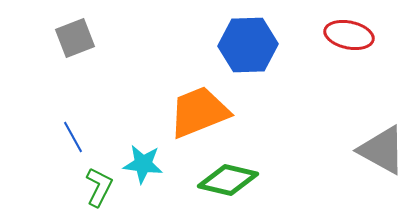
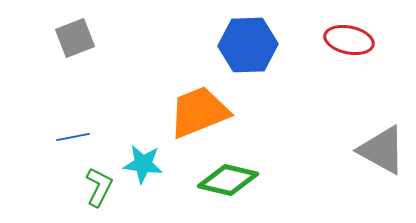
red ellipse: moved 5 px down
blue line: rotated 72 degrees counterclockwise
